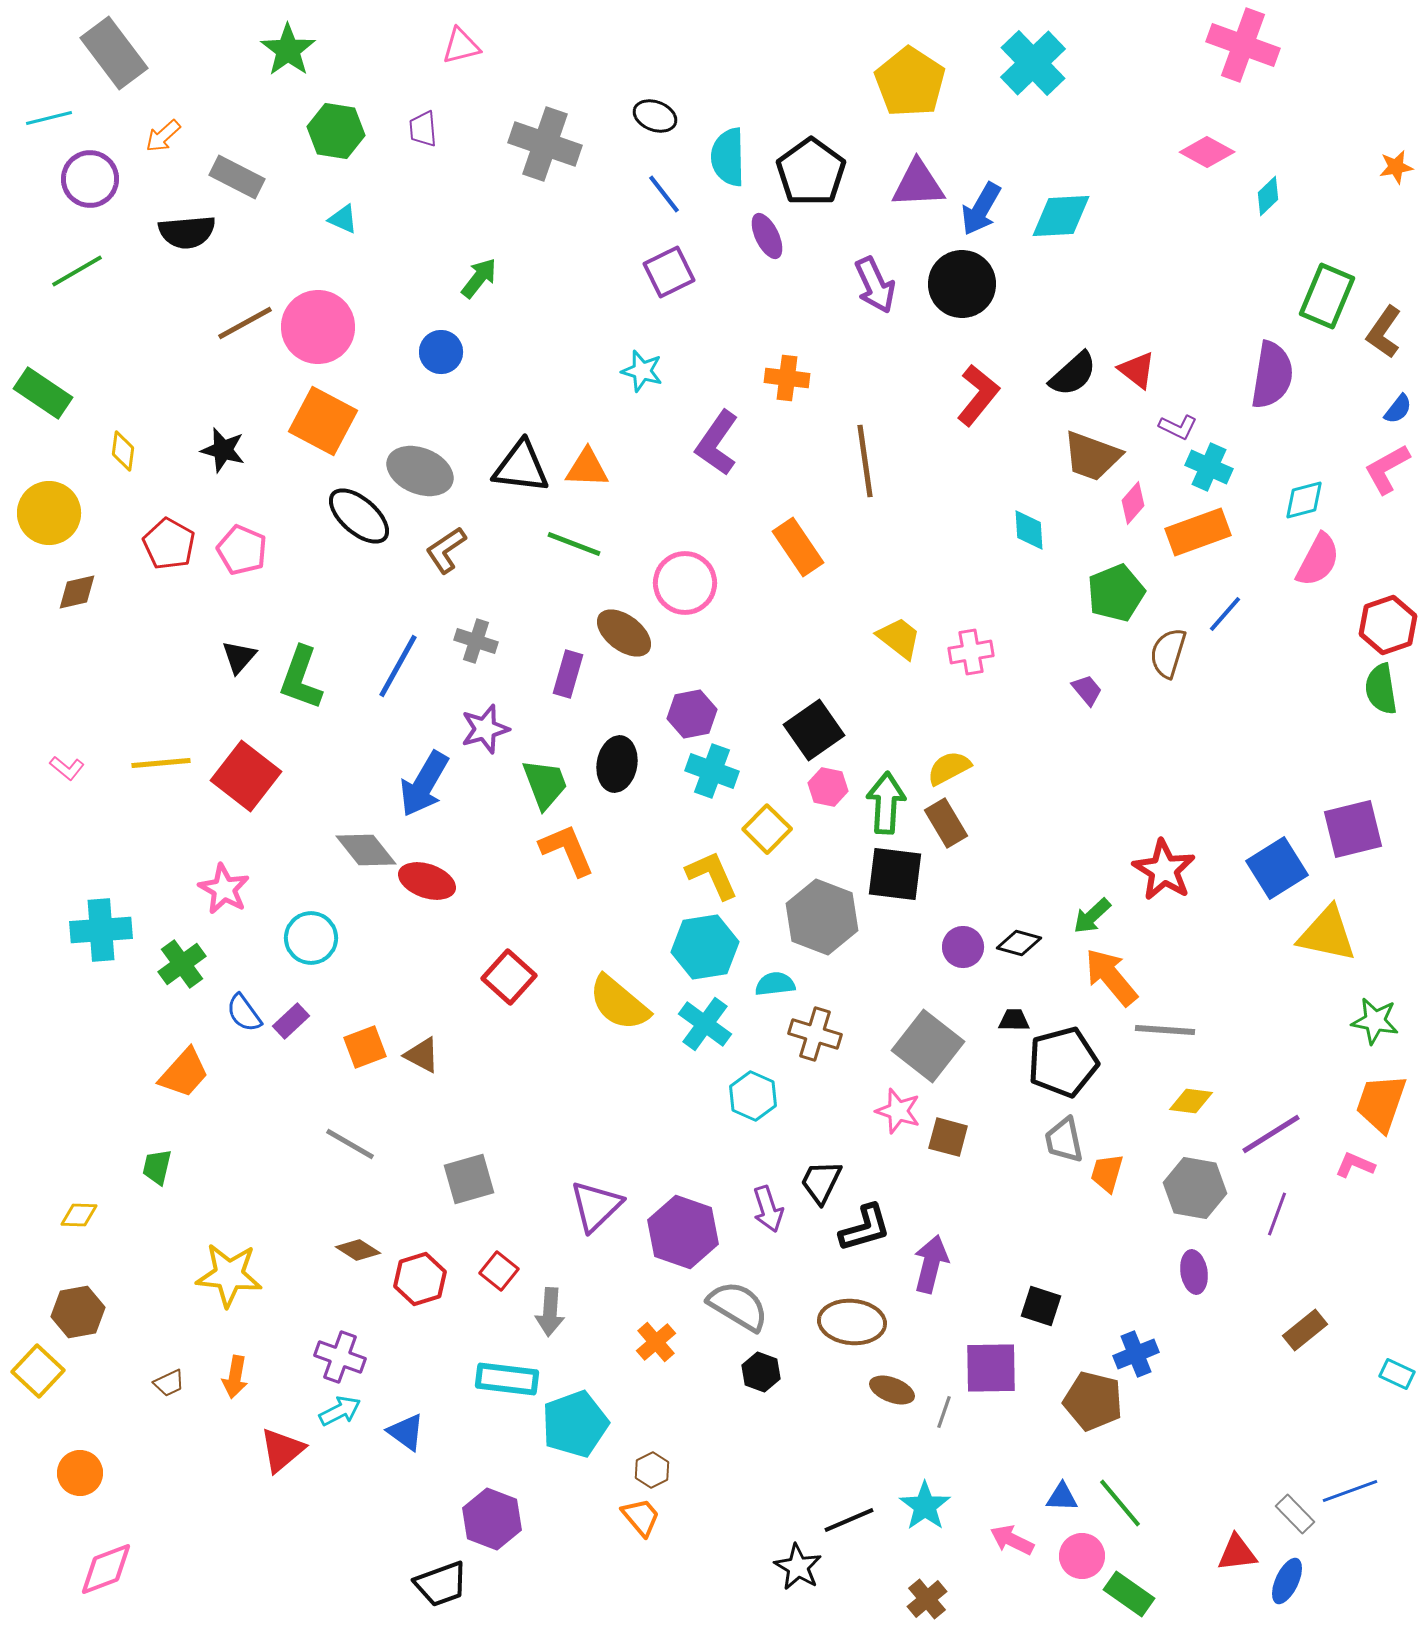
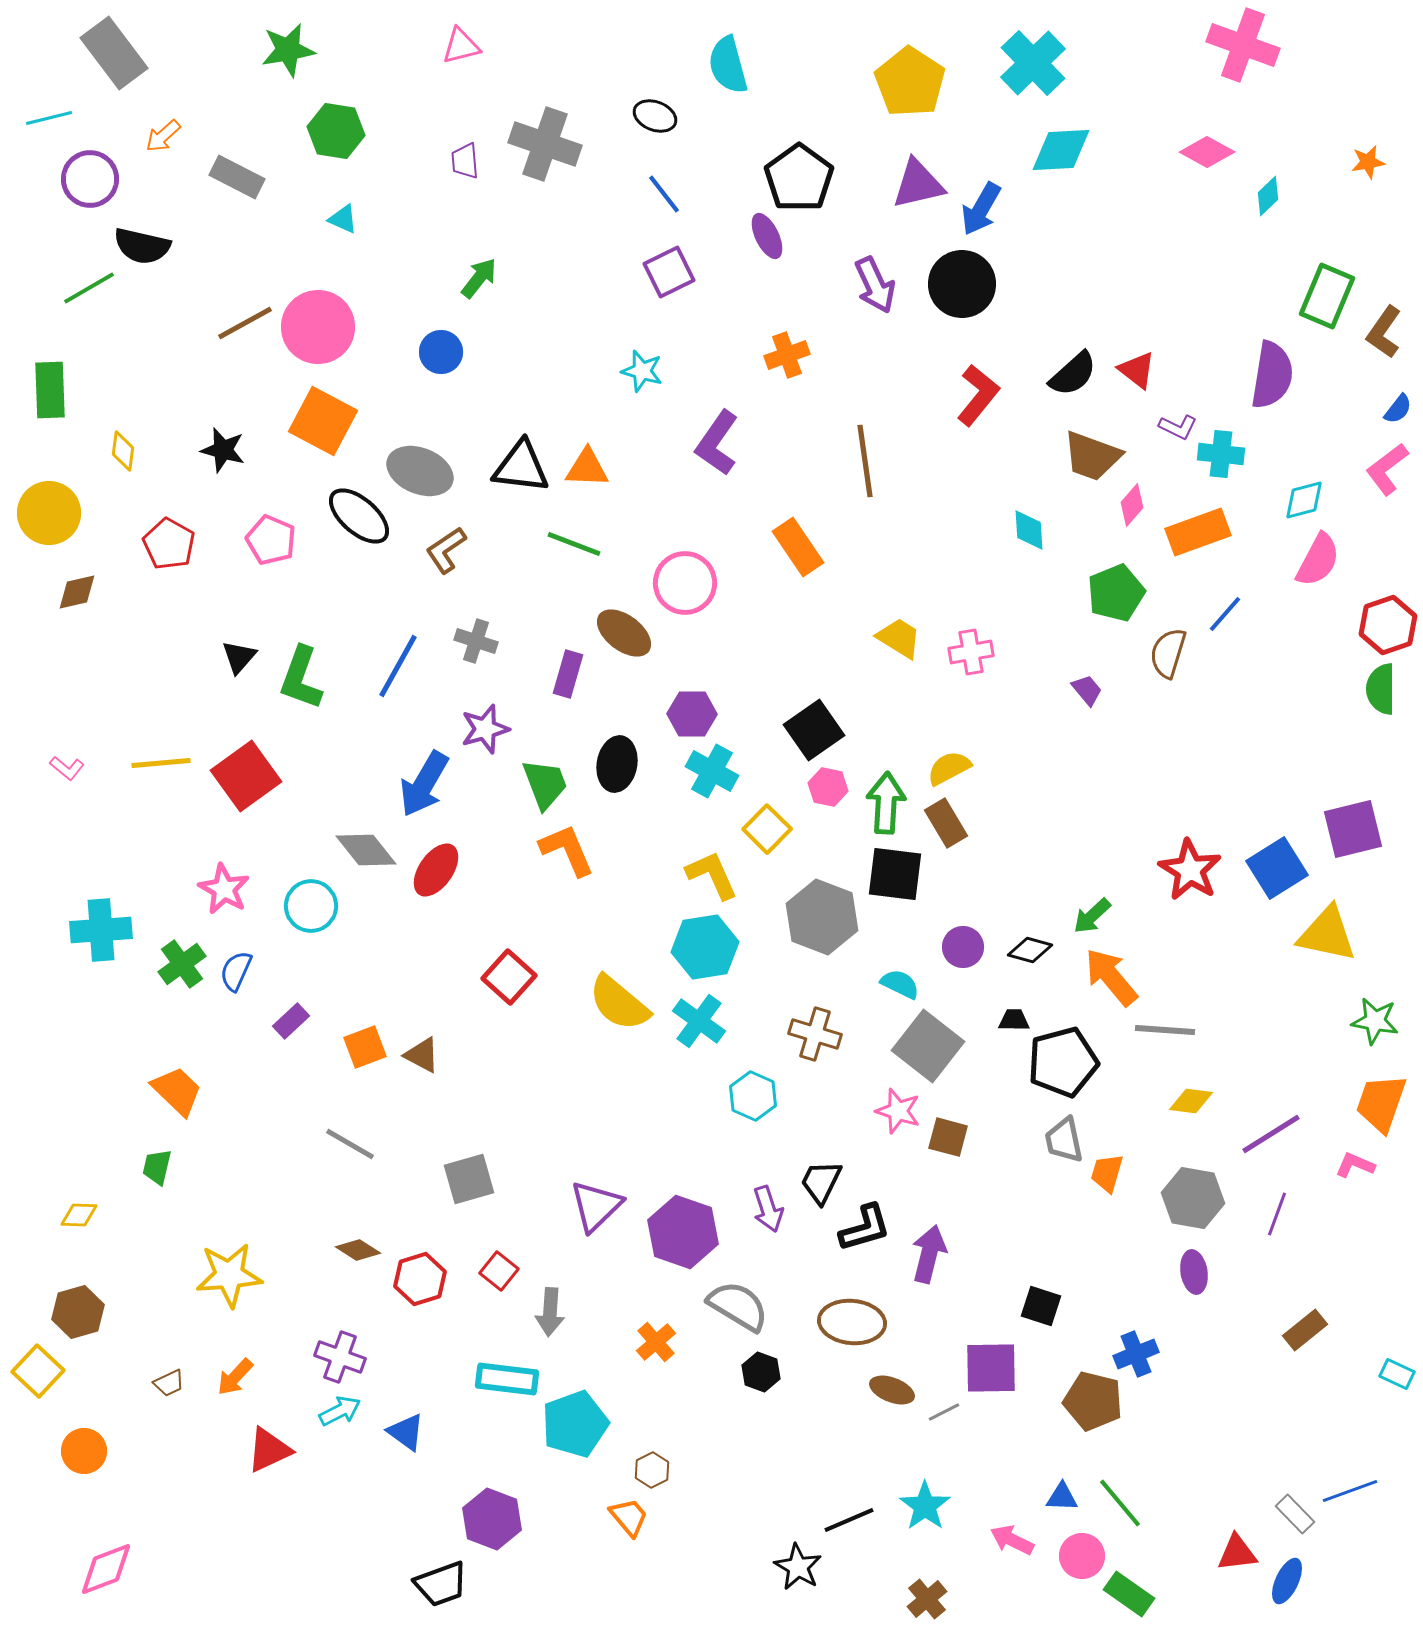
green star at (288, 50): rotated 26 degrees clockwise
purple trapezoid at (423, 129): moved 42 px right, 32 px down
cyan semicircle at (728, 157): moved 92 px up; rotated 14 degrees counterclockwise
orange star at (1396, 167): moved 28 px left, 5 px up
black pentagon at (811, 172): moved 12 px left, 6 px down
purple triangle at (918, 184): rotated 10 degrees counterclockwise
cyan diamond at (1061, 216): moved 66 px up
black semicircle at (187, 232): moved 45 px left, 14 px down; rotated 18 degrees clockwise
green line at (77, 271): moved 12 px right, 17 px down
orange cross at (787, 378): moved 23 px up; rotated 27 degrees counterclockwise
green rectangle at (43, 393): moved 7 px right, 3 px up; rotated 54 degrees clockwise
cyan cross at (1209, 467): moved 12 px right, 13 px up; rotated 18 degrees counterclockwise
pink L-shape at (1387, 469): rotated 8 degrees counterclockwise
pink diamond at (1133, 503): moved 1 px left, 2 px down
pink pentagon at (242, 550): moved 29 px right, 10 px up
yellow trapezoid at (899, 638): rotated 6 degrees counterclockwise
green semicircle at (1381, 689): rotated 9 degrees clockwise
purple hexagon at (692, 714): rotated 12 degrees clockwise
cyan cross at (712, 771): rotated 9 degrees clockwise
red square at (246, 776): rotated 16 degrees clockwise
red star at (1164, 870): moved 26 px right
red ellipse at (427, 881): moved 9 px right, 11 px up; rotated 74 degrees counterclockwise
cyan circle at (311, 938): moved 32 px up
black diamond at (1019, 943): moved 11 px right, 7 px down
cyan semicircle at (775, 984): moved 125 px right; rotated 33 degrees clockwise
blue semicircle at (244, 1013): moved 8 px left, 42 px up; rotated 60 degrees clockwise
cyan cross at (705, 1024): moved 6 px left, 3 px up
orange trapezoid at (184, 1073): moved 7 px left, 18 px down; rotated 88 degrees counterclockwise
gray hexagon at (1195, 1188): moved 2 px left, 10 px down
purple arrow at (931, 1264): moved 2 px left, 10 px up
yellow star at (229, 1275): rotated 10 degrees counterclockwise
brown hexagon at (78, 1312): rotated 6 degrees counterclockwise
orange arrow at (235, 1377): rotated 33 degrees clockwise
gray line at (944, 1412): rotated 44 degrees clockwise
red triangle at (282, 1450): moved 13 px left; rotated 15 degrees clockwise
orange circle at (80, 1473): moved 4 px right, 22 px up
orange trapezoid at (641, 1517): moved 12 px left
